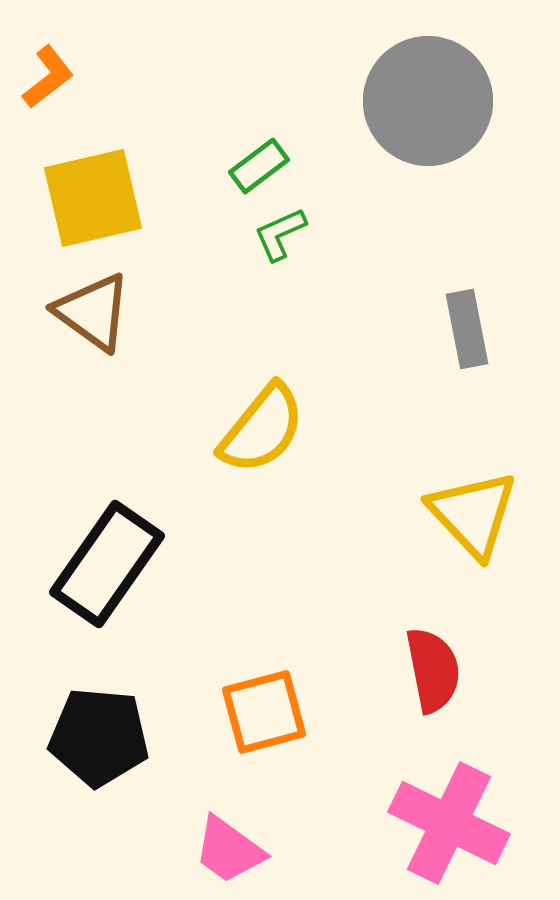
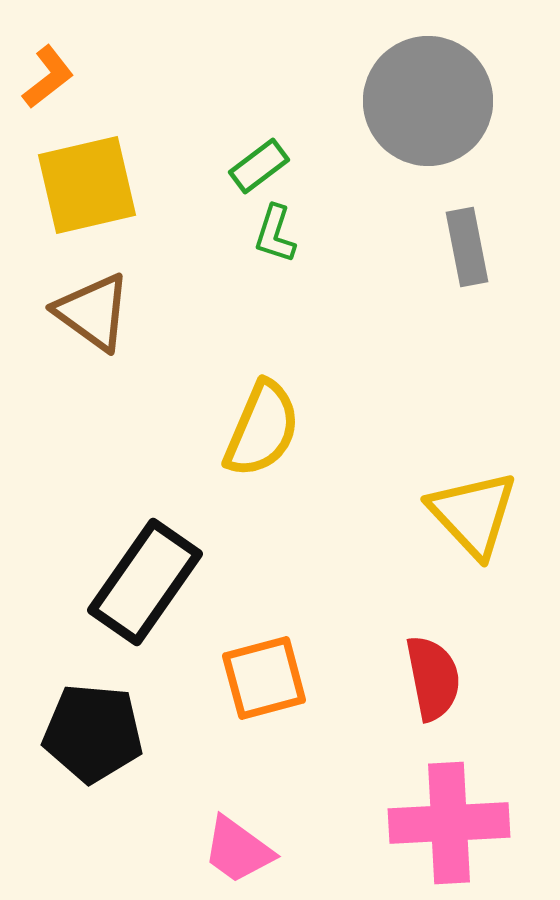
yellow square: moved 6 px left, 13 px up
green L-shape: moved 5 px left; rotated 48 degrees counterclockwise
gray rectangle: moved 82 px up
yellow semicircle: rotated 16 degrees counterclockwise
black rectangle: moved 38 px right, 18 px down
red semicircle: moved 8 px down
orange square: moved 34 px up
black pentagon: moved 6 px left, 4 px up
pink cross: rotated 29 degrees counterclockwise
pink trapezoid: moved 9 px right
